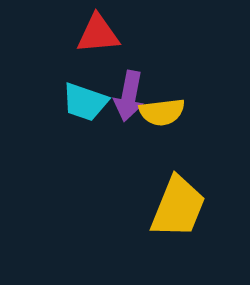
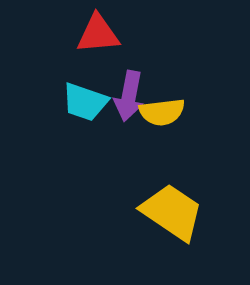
yellow trapezoid: moved 6 px left, 5 px down; rotated 78 degrees counterclockwise
